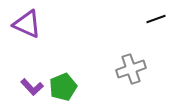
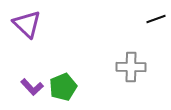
purple triangle: rotated 20 degrees clockwise
gray cross: moved 2 px up; rotated 20 degrees clockwise
